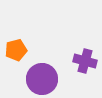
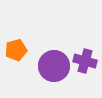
purple circle: moved 12 px right, 13 px up
